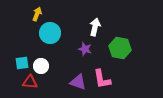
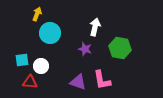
cyan square: moved 3 px up
pink L-shape: moved 1 px down
